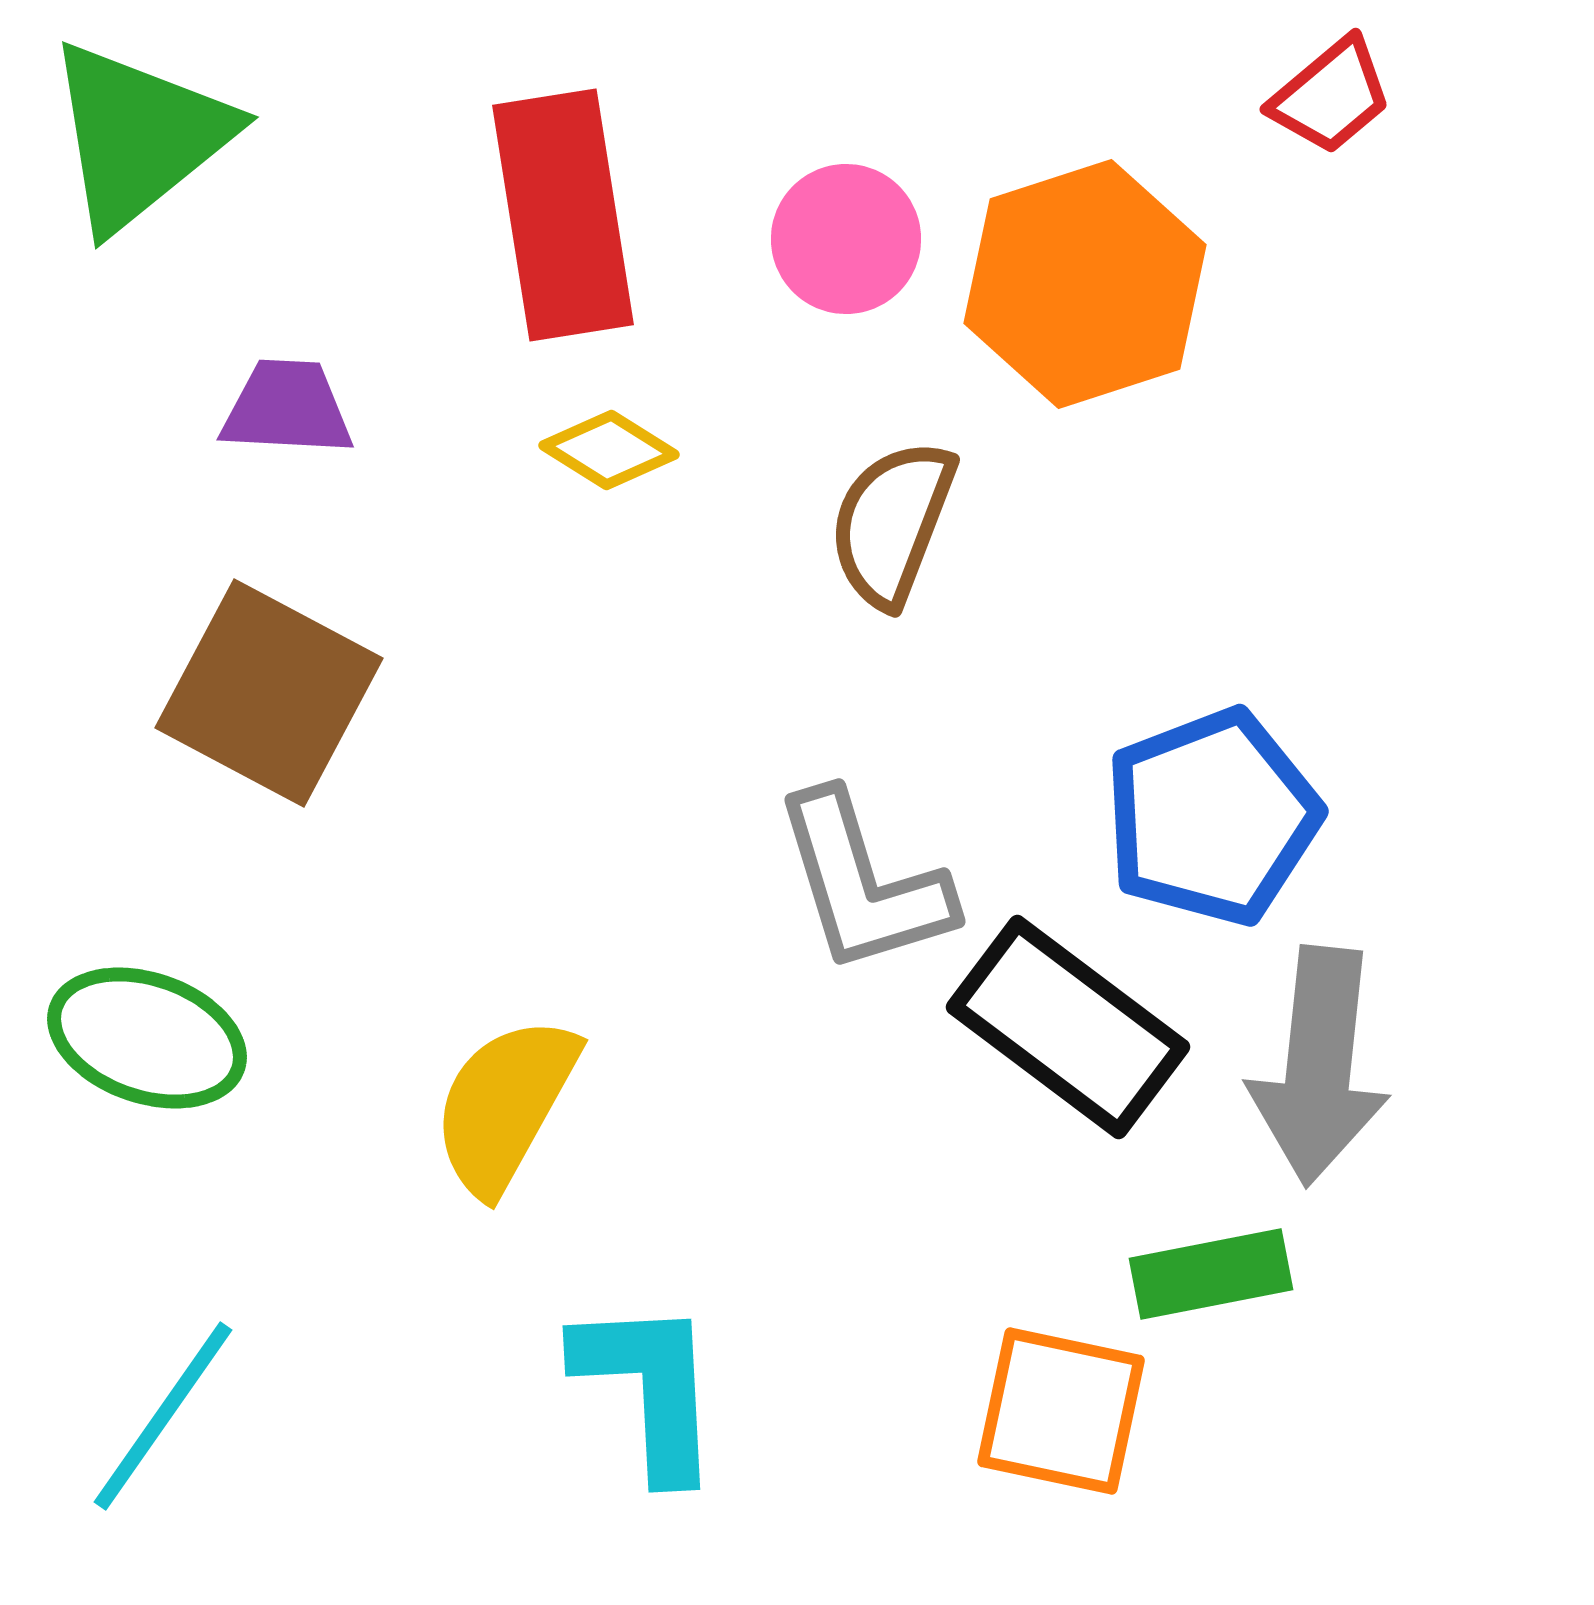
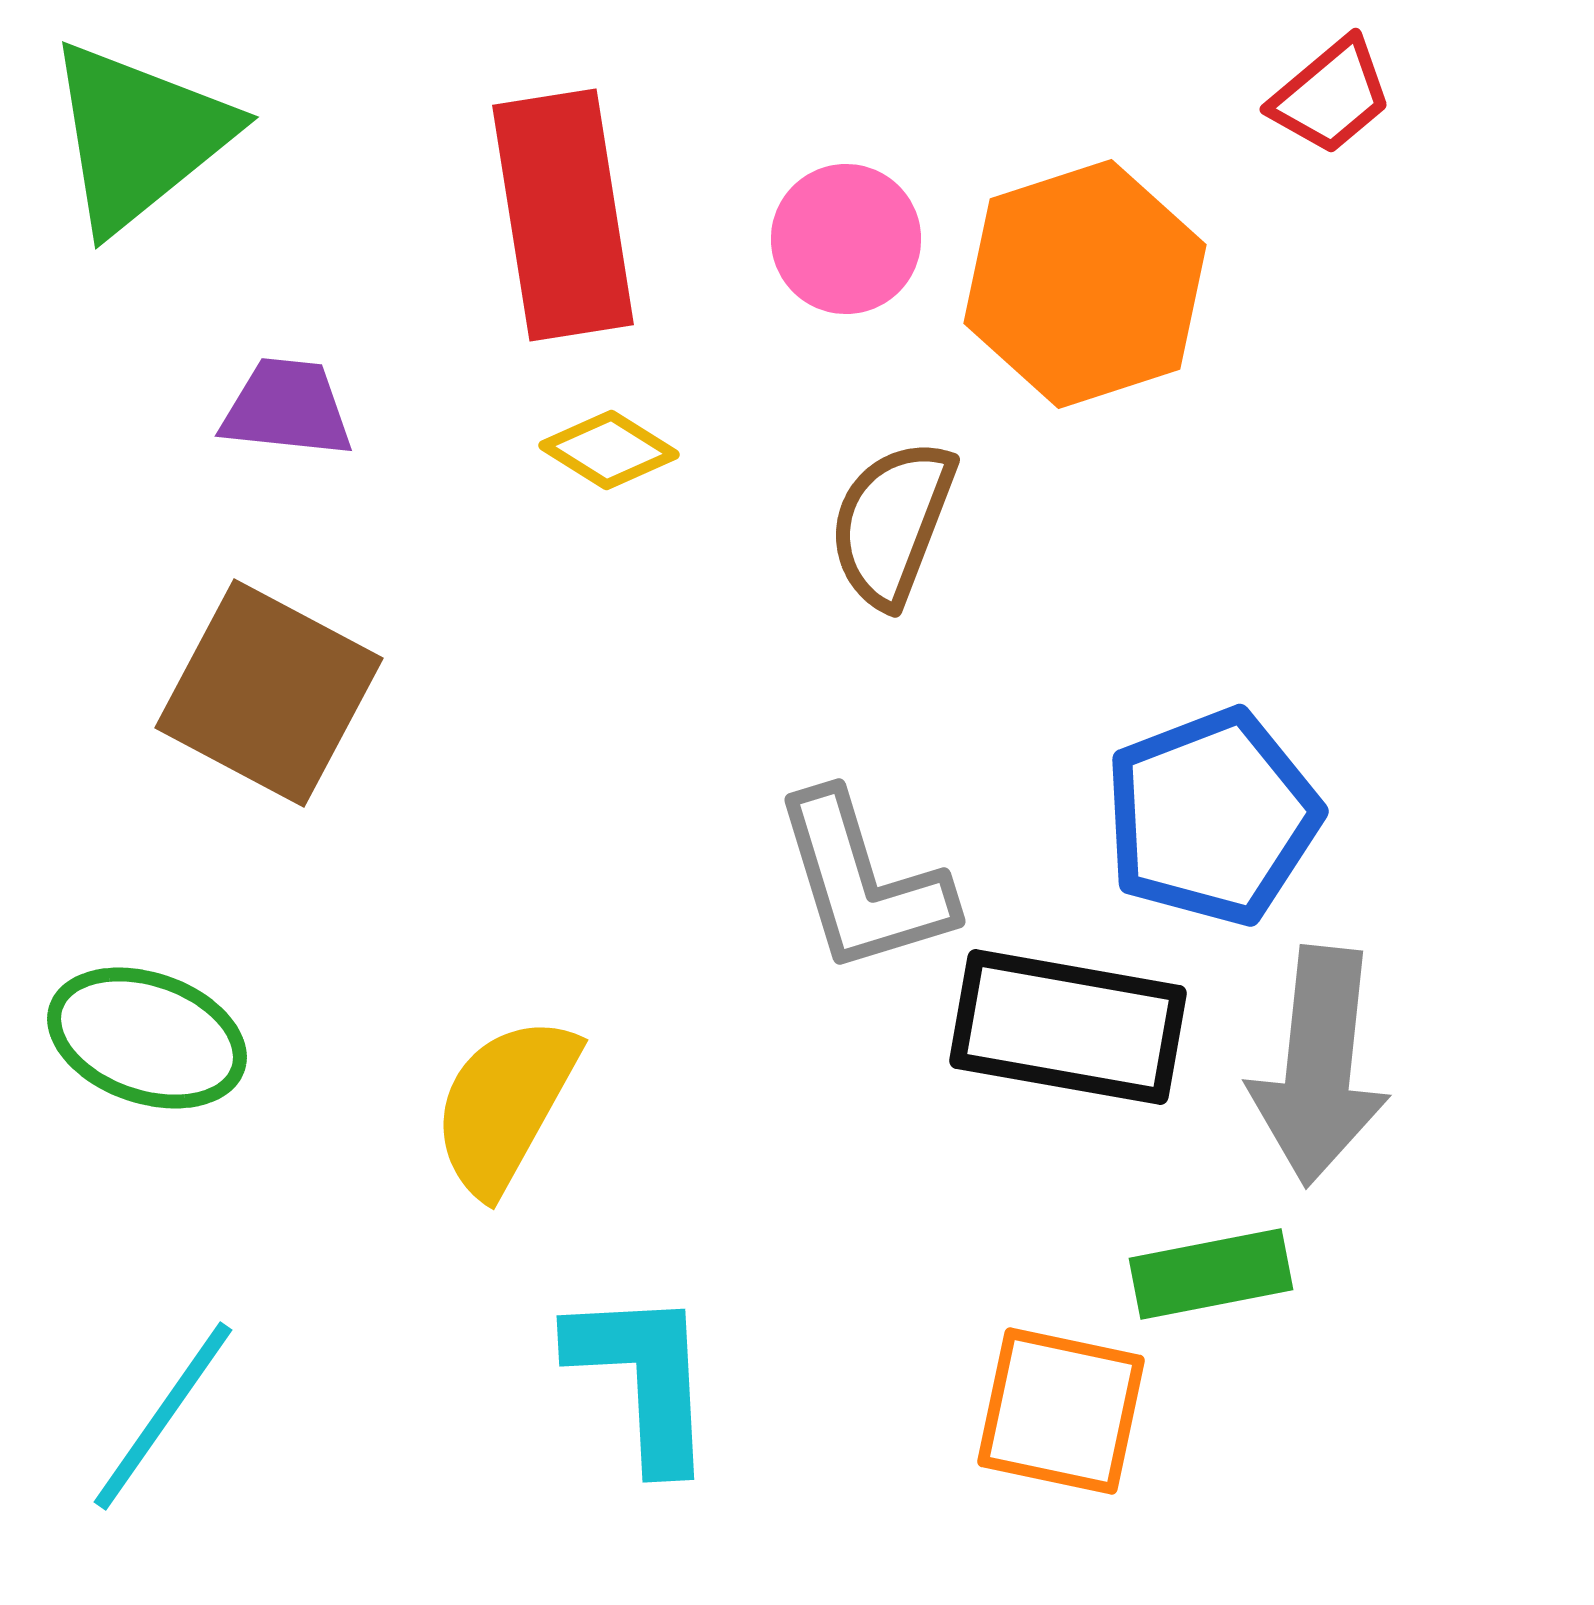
purple trapezoid: rotated 3 degrees clockwise
black rectangle: rotated 27 degrees counterclockwise
cyan L-shape: moved 6 px left, 10 px up
